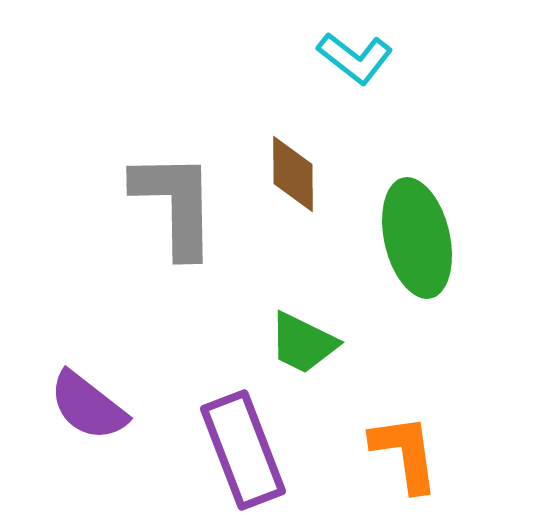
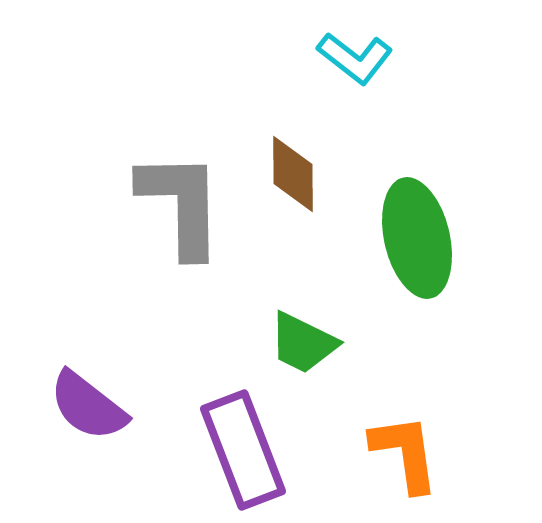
gray L-shape: moved 6 px right
